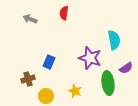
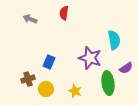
yellow circle: moved 7 px up
